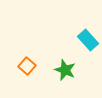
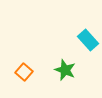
orange square: moved 3 px left, 6 px down
